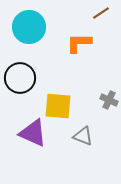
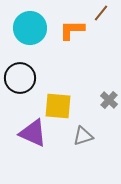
brown line: rotated 18 degrees counterclockwise
cyan circle: moved 1 px right, 1 px down
orange L-shape: moved 7 px left, 13 px up
gray cross: rotated 18 degrees clockwise
gray triangle: rotated 40 degrees counterclockwise
